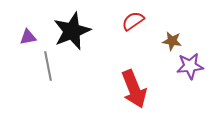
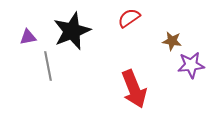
red semicircle: moved 4 px left, 3 px up
purple star: moved 1 px right, 1 px up
